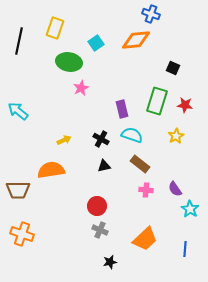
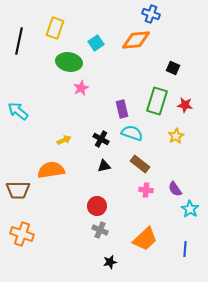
cyan semicircle: moved 2 px up
